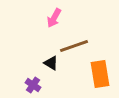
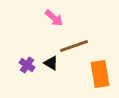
pink arrow: rotated 78 degrees counterclockwise
purple cross: moved 6 px left, 20 px up
